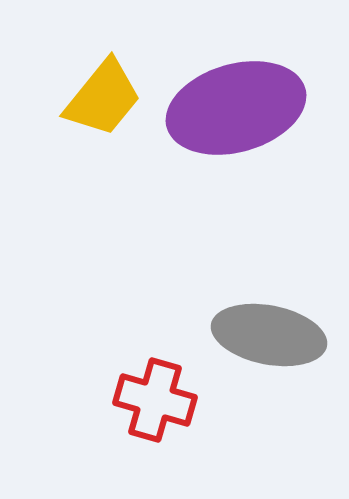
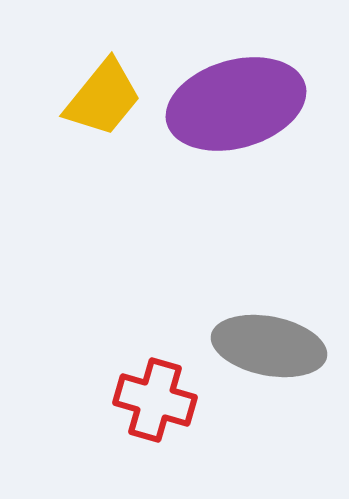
purple ellipse: moved 4 px up
gray ellipse: moved 11 px down
